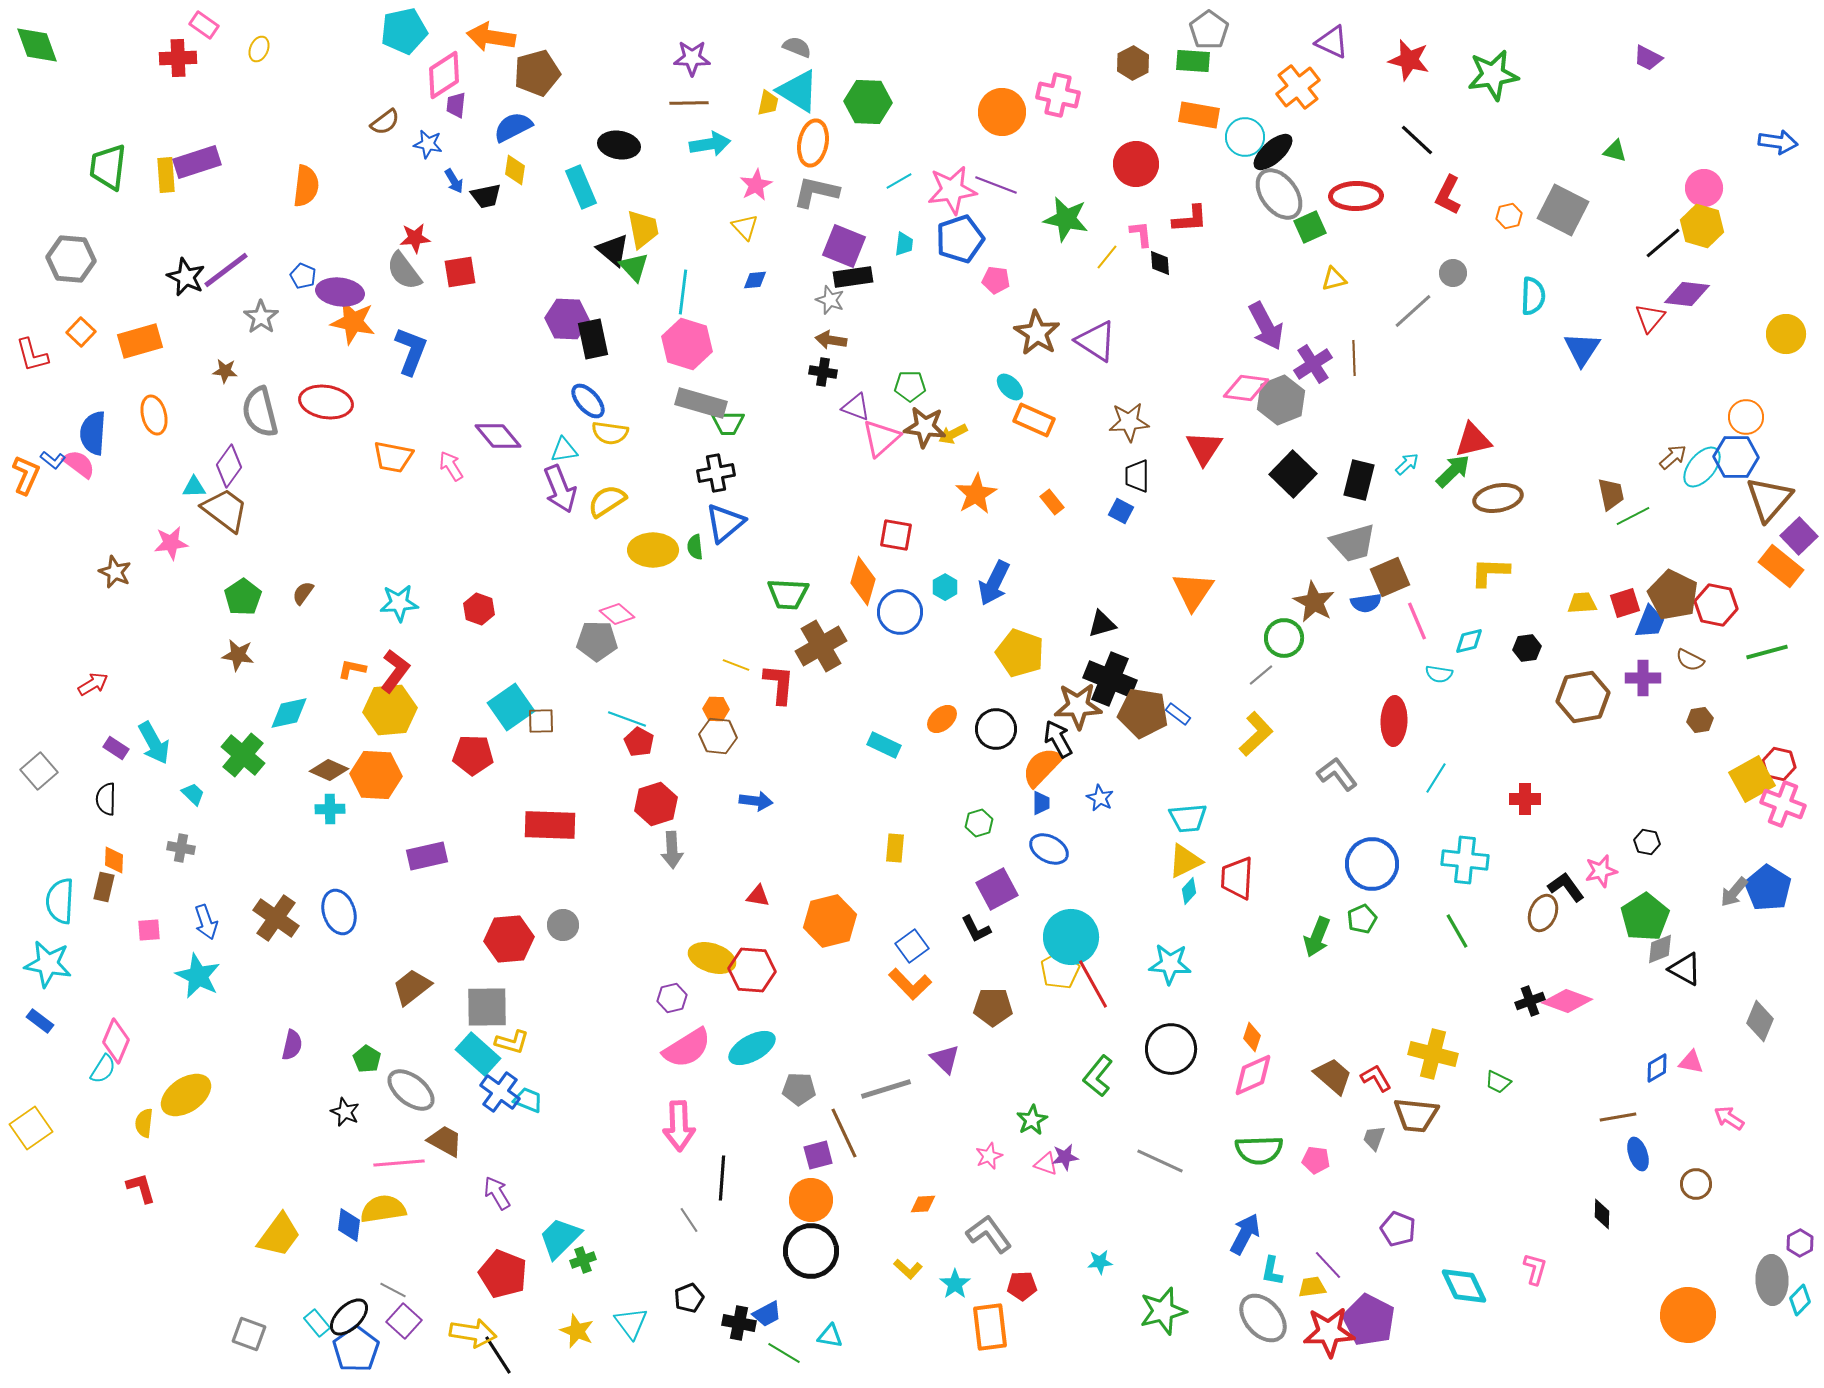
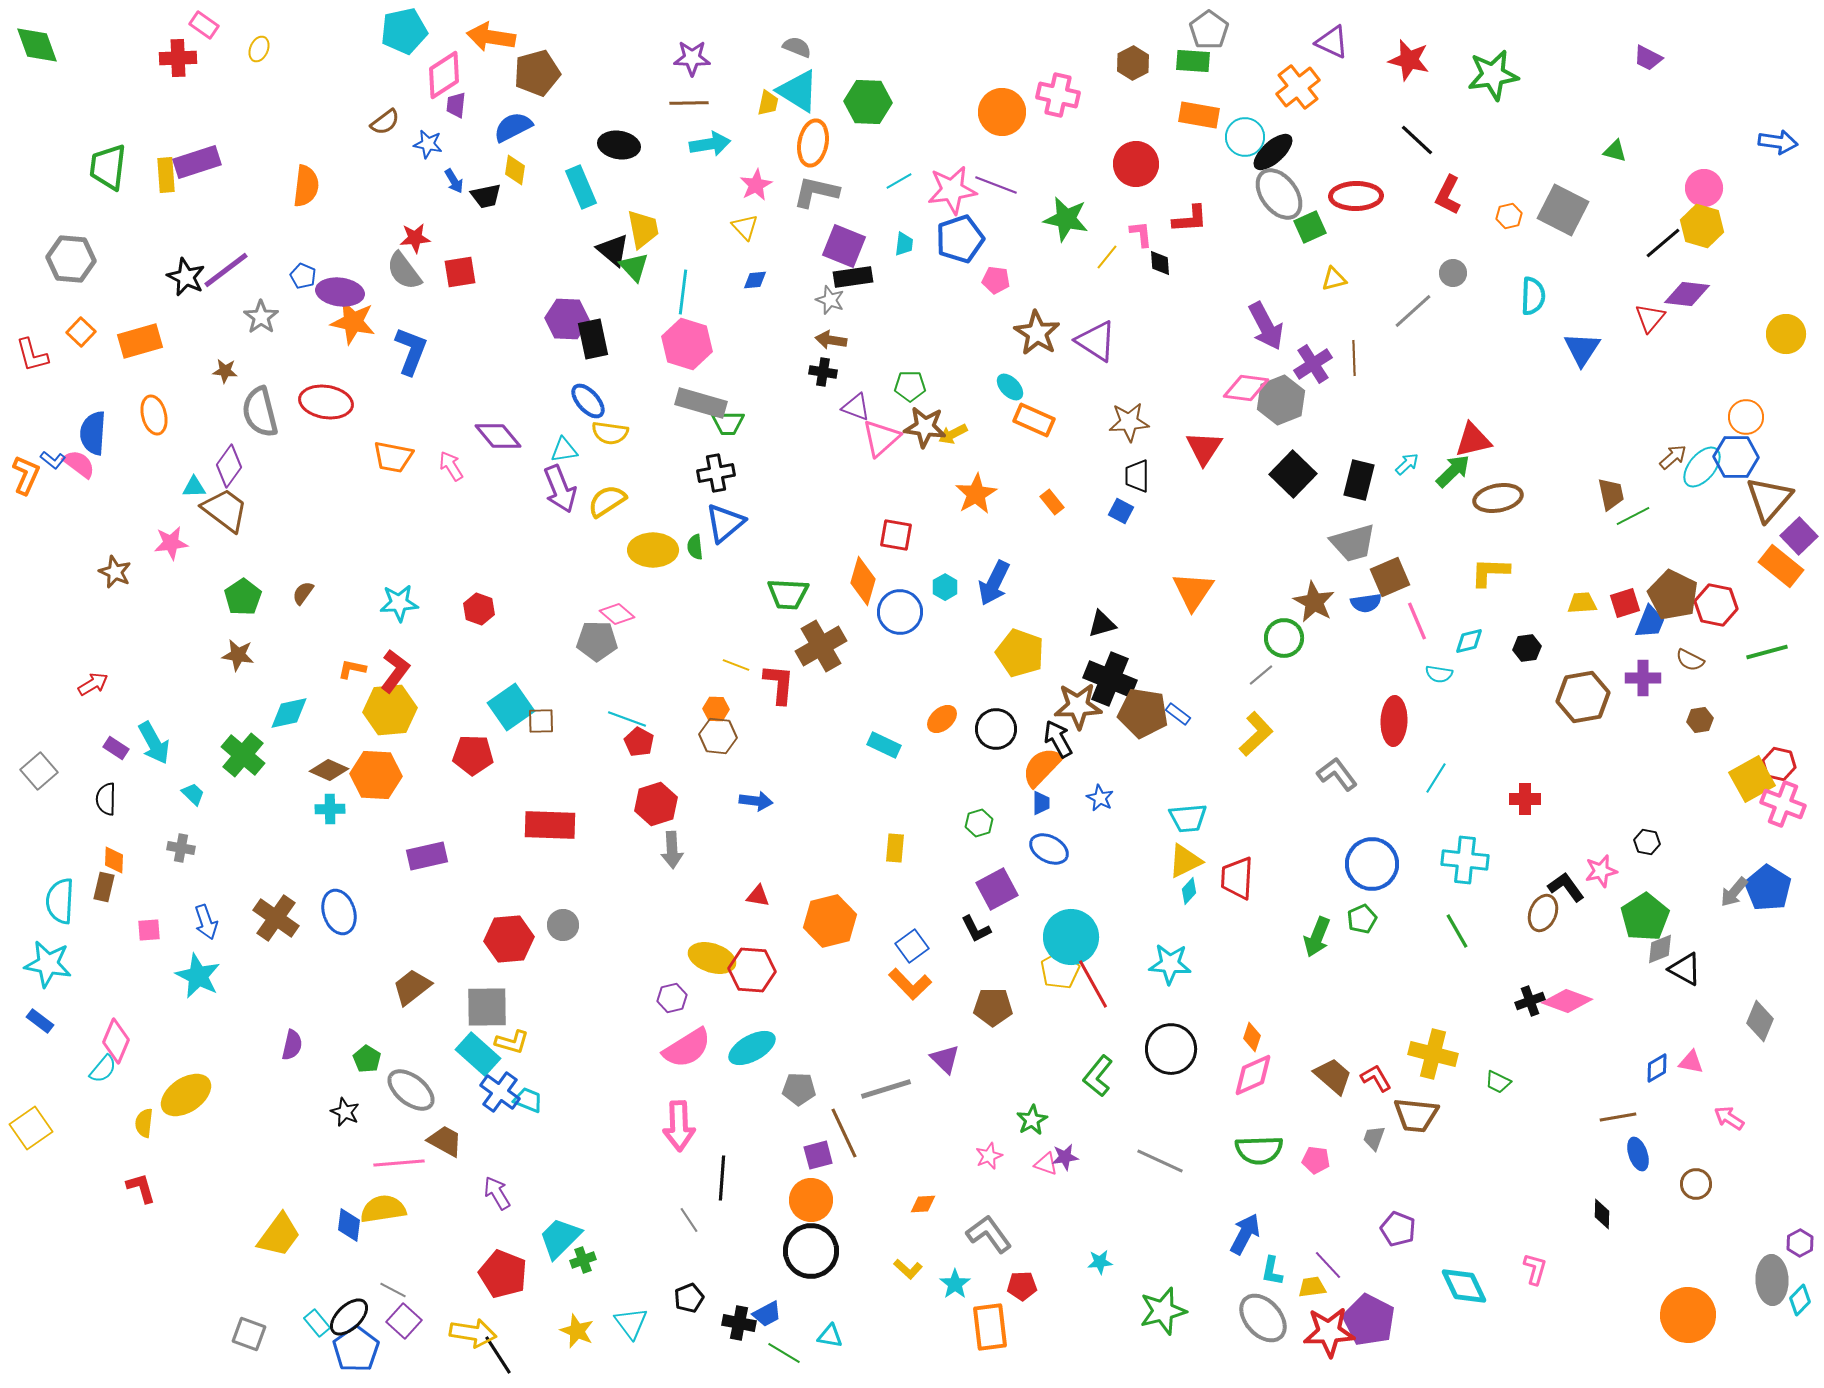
cyan semicircle at (103, 1069): rotated 8 degrees clockwise
